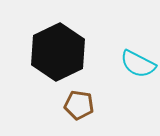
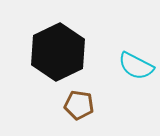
cyan semicircle: moved 2 px left, 2 px down
